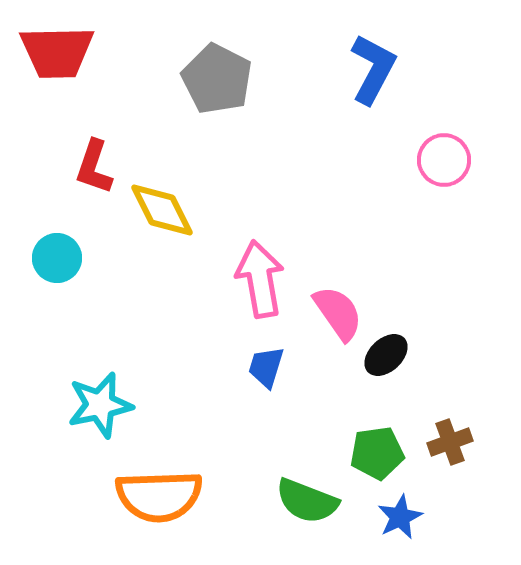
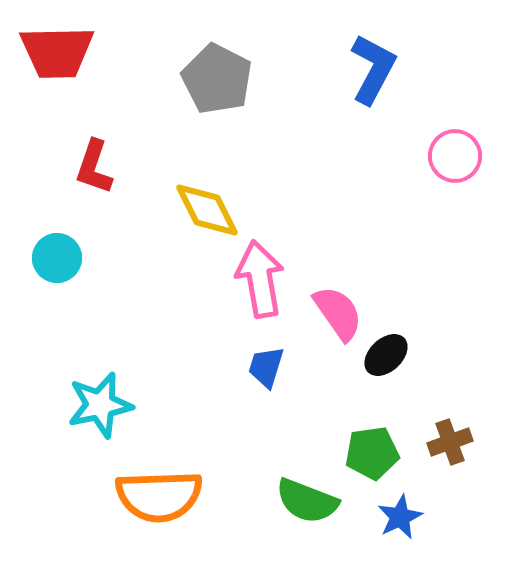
pink circle: moved 11 px right, 4 px up
yellow diamond: moved 45 px right
green pentagon: moved 5 px left
